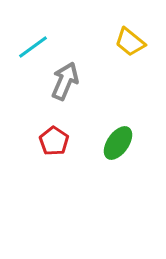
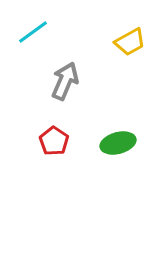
yellow trapezoid: rotated 68 degrees counterclockwise
cyan line: moved 15 px up
green ellipse: rotated 40 degrees clockwise
